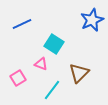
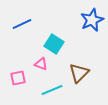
pink square: rotated 21 degrees clockwise
cyan line: rotated 30 degrees clockwise
